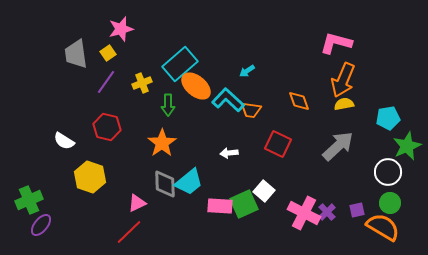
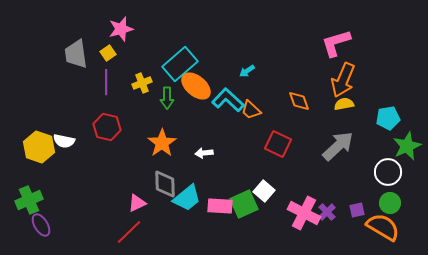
pink L-shape: rotated 32 degrees counterclockwise
purple line: rotated 35 degrees counterclockwise
green arrow: moved 1 px left, 7 px up
orange trapezoid: rotated 35 degrees clockwise
white semicircle: rotated 20 degrees counterclockwise
white arrow: moved 25 px left
yellow hexagon: moved 51 px left, 30 px up
cyan trapezoid: moved 2 px left, 16 px down
purple ellipse: rotated 70 degrees counterclockwise
